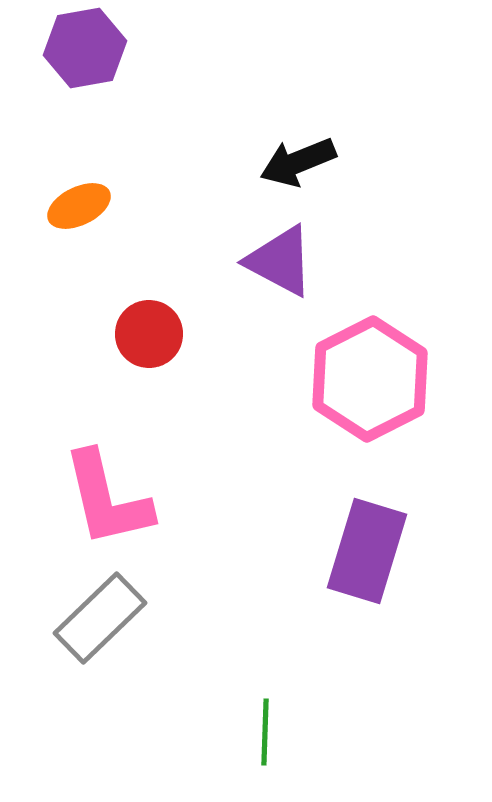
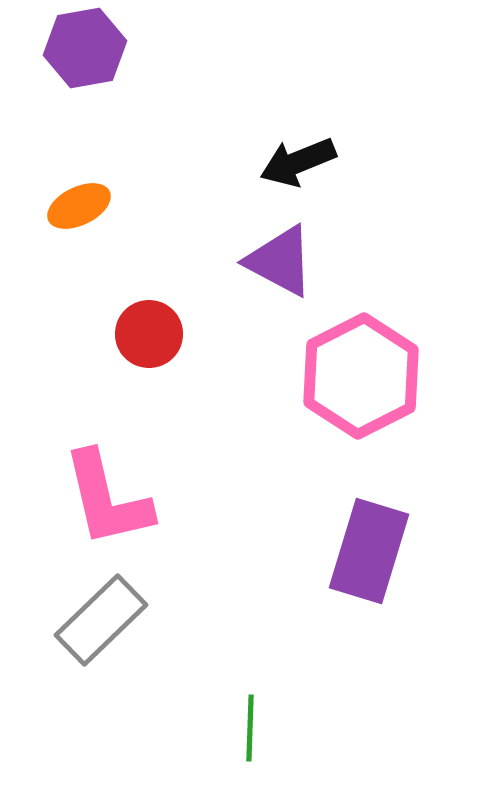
pink hexagon: moved 9 px left, 3 px up
purple rectangle: moved 2 px right
gray rectangle: moved 1 px right, 2 px down
green line: moved 15 px left, 4 px up
